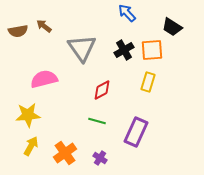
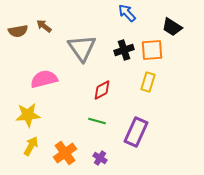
black cross: rotated 12 degrees clockwise
